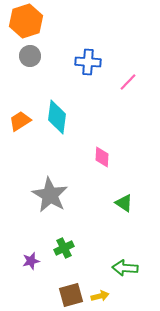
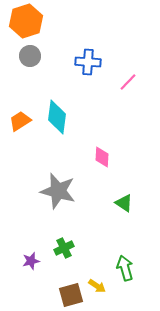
gray star: moved 8 px right, 4 px up; rotated 15 degrees counterclockwise
green arrow: rotated 70 degrees clockwise
yellow arrow: moved 3 px left, 10 px up; rotated 48 degrees clockwise
